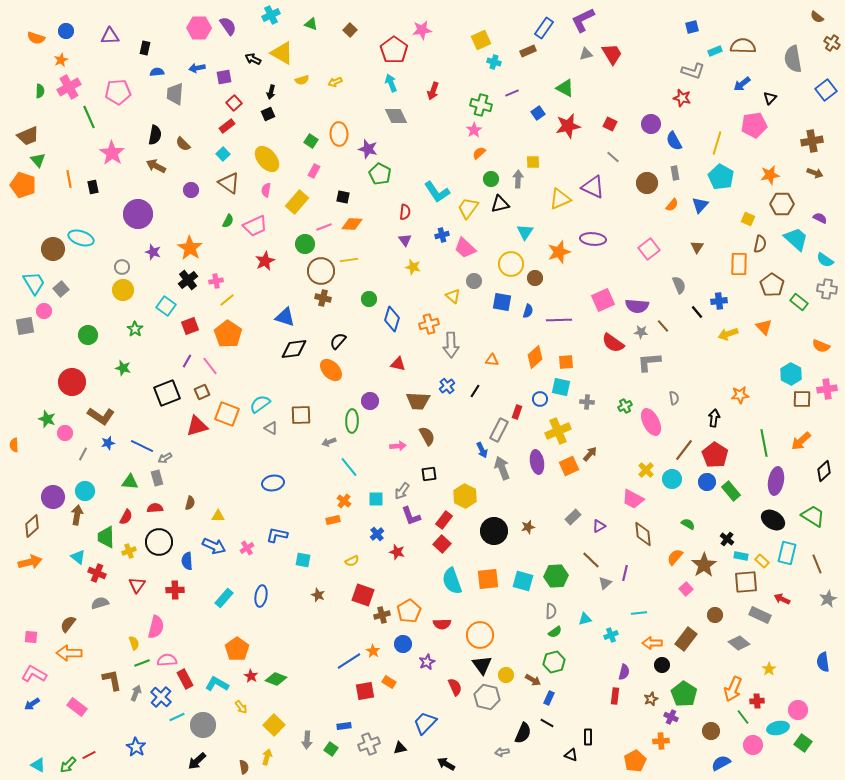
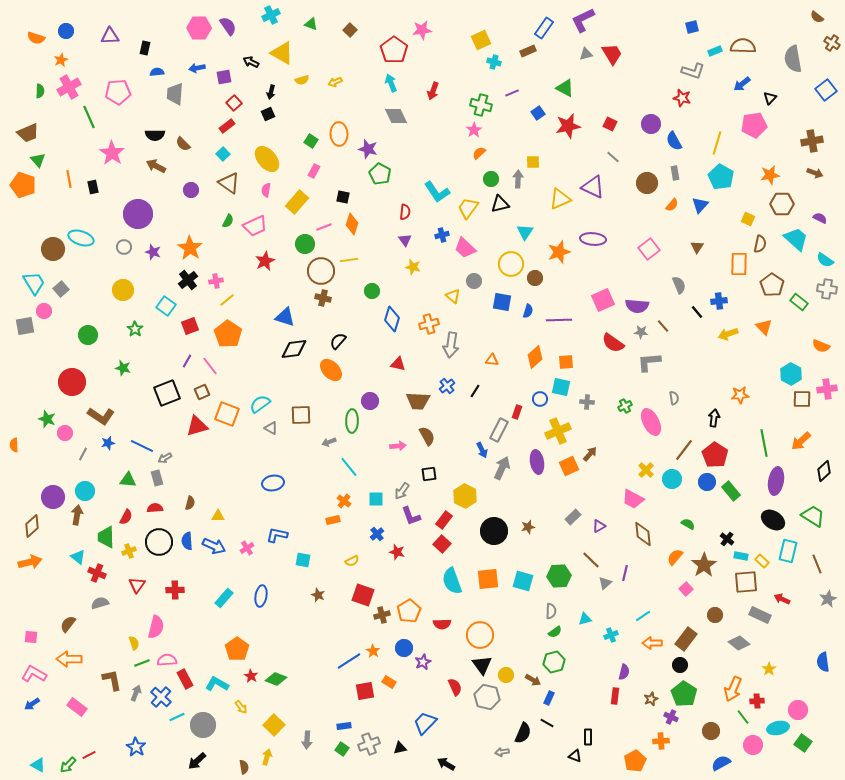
black arrow at (253, 59): moved 2 px left, 3 px down
black semicircle at (155, 135): rotated 78 degrees clockwise
brown trapezoid at (28, 136): moved 3 px up
orange diamond at (352, 224): rotated 75 degrees counterclockwise
gray circle at (122, 267): moved 2 px right, 20 px up
green circle at (369, 299): moved 3 px right, 8 px up
gray arrow at (451, 345): rotated 10 degrees clockwise
gray arrow at (502, 468): rotated 45 degrees clockwise
green triangle at (130, 482): moved 2 px left, 2 px up
cyan rectangle at (787, 553): moved 1 px right, 2 px up
blue semicircle at (187, 561): moved 20 px up
green hexagon at (556, 576): moved 3 px right
cyan line at (639, 613): moved 4 px right, 3 px down; rotated 28 degrees counterclockwise
blue circle at (403, 644): moved 1 px right, 4 px down
orange arrow at (69, 653): moved 6 px down
purple star at (427, 662): moved 4 px left
black circle at (662, 665): moved 18 px right
green square at (331, 749): moved 11 px right
black triangle at (571, 755): moved 4 px right, 1 px down
